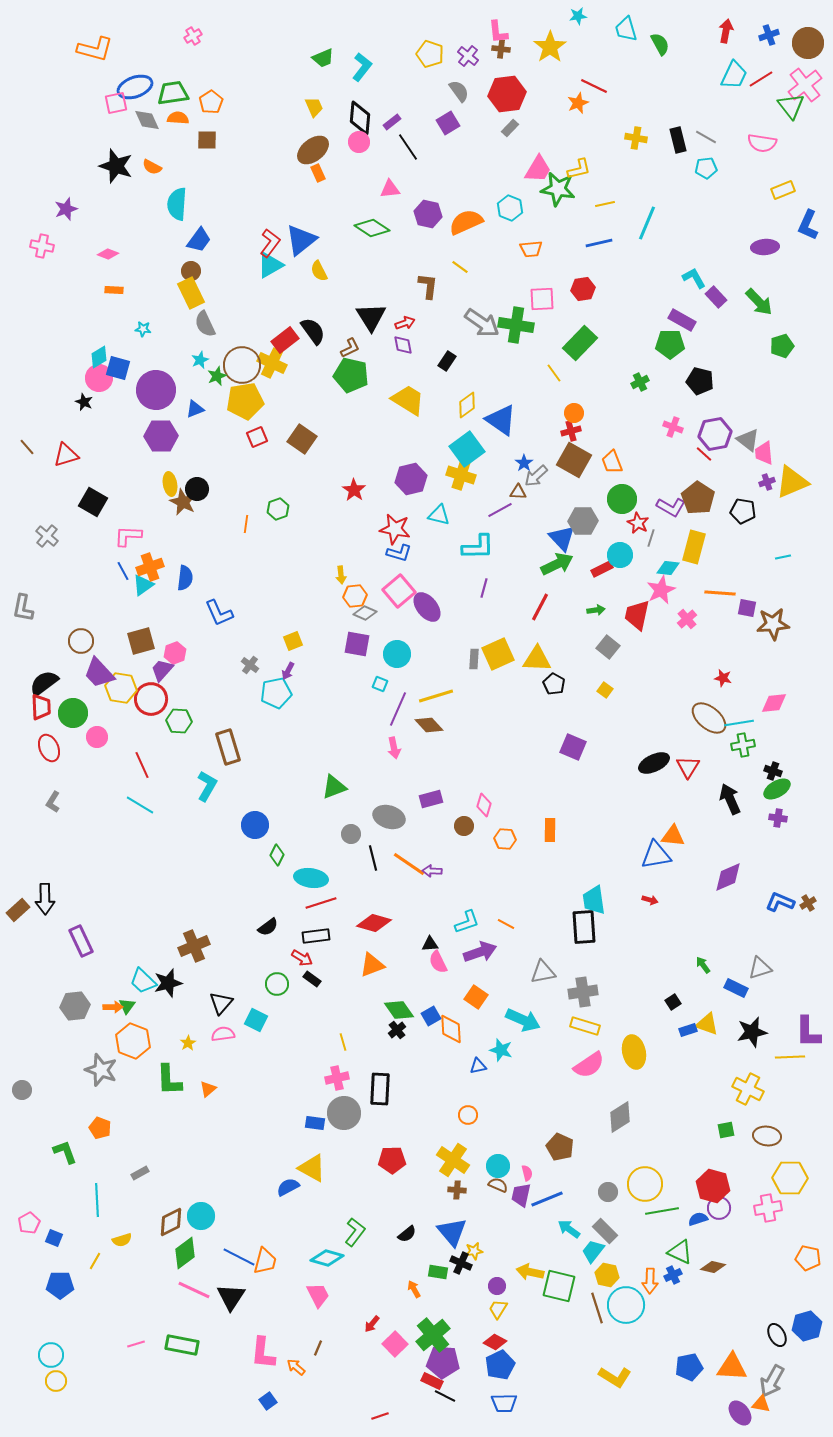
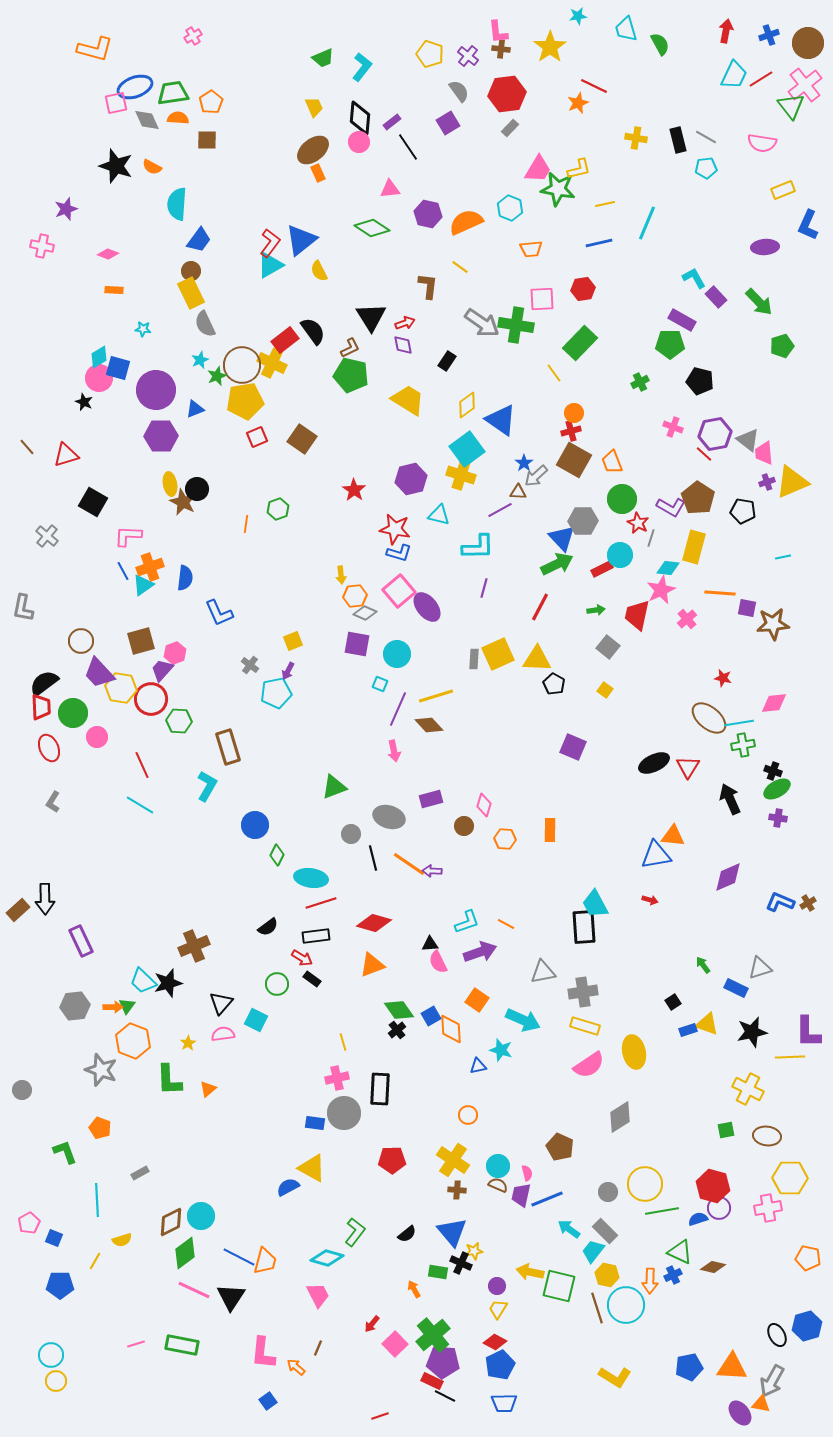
pink arrow at (394, 748): moved 3 px down
cyan trapezoid at (594, 900): moved 1 px right, 4 px down; rotated 20 degrees counterclockwise
orange square at (476, 997): moved 1 px right, 3 px down
